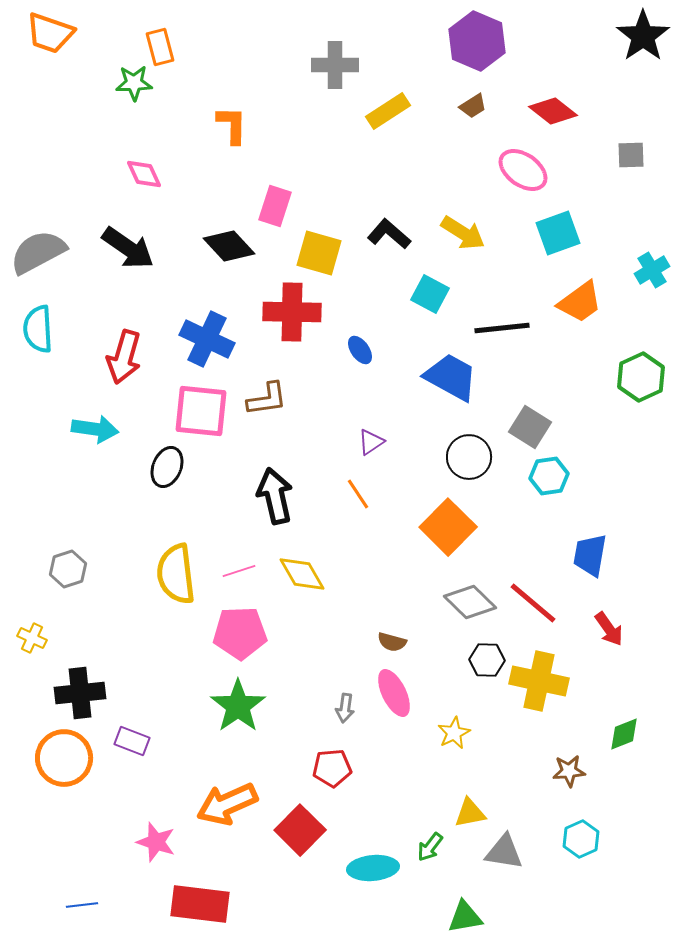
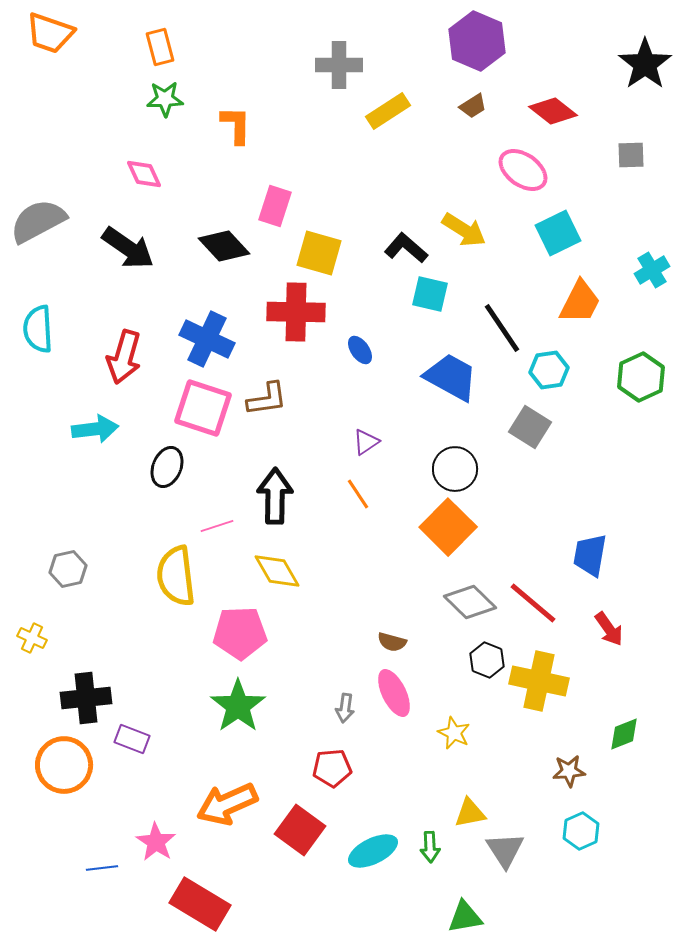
black star at (643, 36): moved 2 px right, 28 px down
gray cross at (335, 65): moved 4 px right
green star at (134, 83): moved 31 px right, 16 px down
orange L-shape at (232, 125): moved 4 px right
yellow arrow at (463, 233): moved 1 px right, 3 px up
cyan square at (558, 233): rotated 6 degrees counterclockwise
black L-shape at (389, 234): moved 17 px right, 14 px down
black diamond at (229, 246): moved 5 px left
gray semicircle at (38, 252): moved 31 px up
cyan square at (430, 294): rotated 15 degrees counterclockwise
orange trapezoid at (580, 302): rotated 27 degrees counterclockwise
red cross at (292, 312): moved 4 px right
black line at (502, 328): rotated 62 degrees clockwise
pink square at (201, 411): moved 2 px right, 3 px up; rotated 12 degrees clockwise
cyan arrow at (95, 429): rotated 15 degrees counterclockwise
purple triangle at (371, 442): moved 5 px left
black circle at (469, 457): moved 14 px left, 12 px down
cyan hexagon at (549, 476): moved 106 px up
black arrow at (275, 496): rotated 14 degrees clockwise
gray hexagon at (68, 569): rotated 6 degrees clockwise
pink line at (239, 571): moved 22 px left, 45 px up
yellow semicircle at (176, 574): moved 2 px down
yellow diamond at (302, 574): moved 25 px left, 3 px up
black hexagon at (487, 660): rotated 20 degrees clockwise
black cross at (80, 693): moved 6 px right, 5 px down
yellow star at (454, 733): rotated 20 degrees counterclockwise
purple rectangle at (132, 741): moved 2 px up
orange circle at (64, 758): moved 7 px down
red square at (300, 830): rotated 9 degrees counterclockwise
cyan hexagon at (581, 839): moved 8 px up
pink star at (156, 842): rotated 15 degrees clockwise
green arrow at (430, 847): rotated 40 degrees counterclockwise
gray triangle at (504, 852): moved 1 px right, 2 px up; rotated 48 degrees clockwise
cyan ellipse at (373, 868): moved 17 px up; rotated 21 degrees counterclockwise
red rectangle at (200, 904): rotated 24 degrees clockwise
blue line at (82, 905): moved 20 px right, 37 px up
